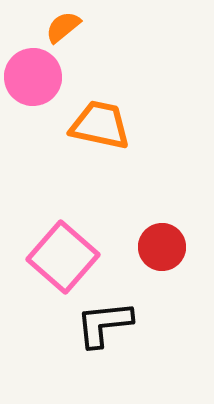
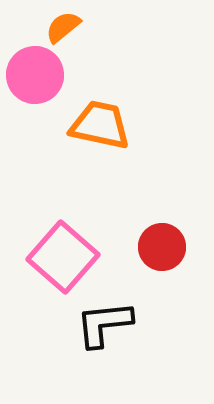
pink circle: moved 2 px right, 2 px up
